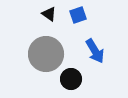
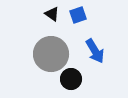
black triangle: moved 3 px right
gray circle: moved 5 px right
